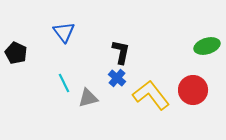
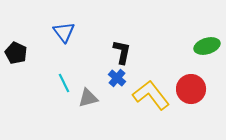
black L-shape: moved 1 px right
red circle: moved 2 px left, 1 px up
